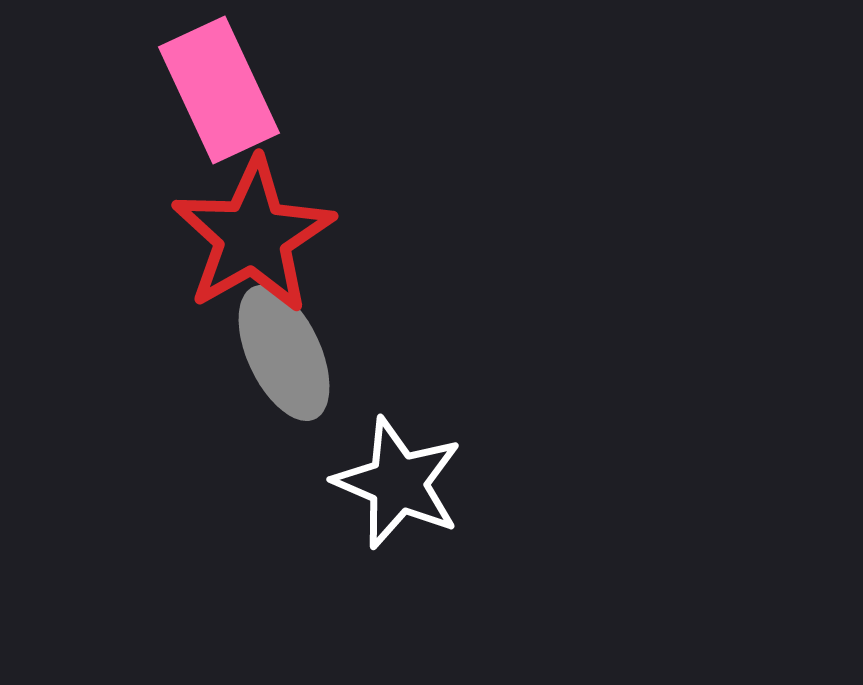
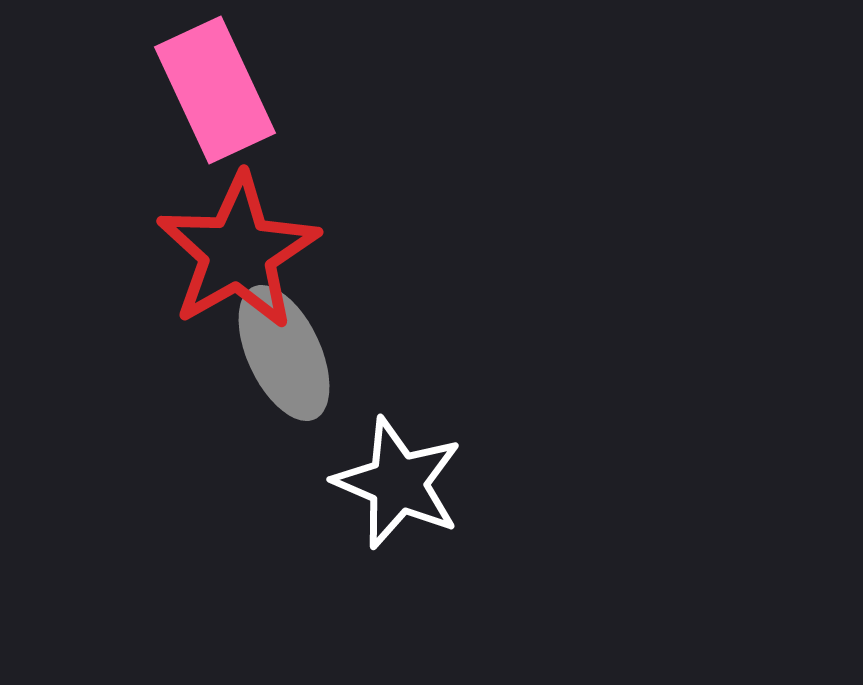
pink rectangle: moved 4 px left
red star: moved 15 px left, 16 px down
